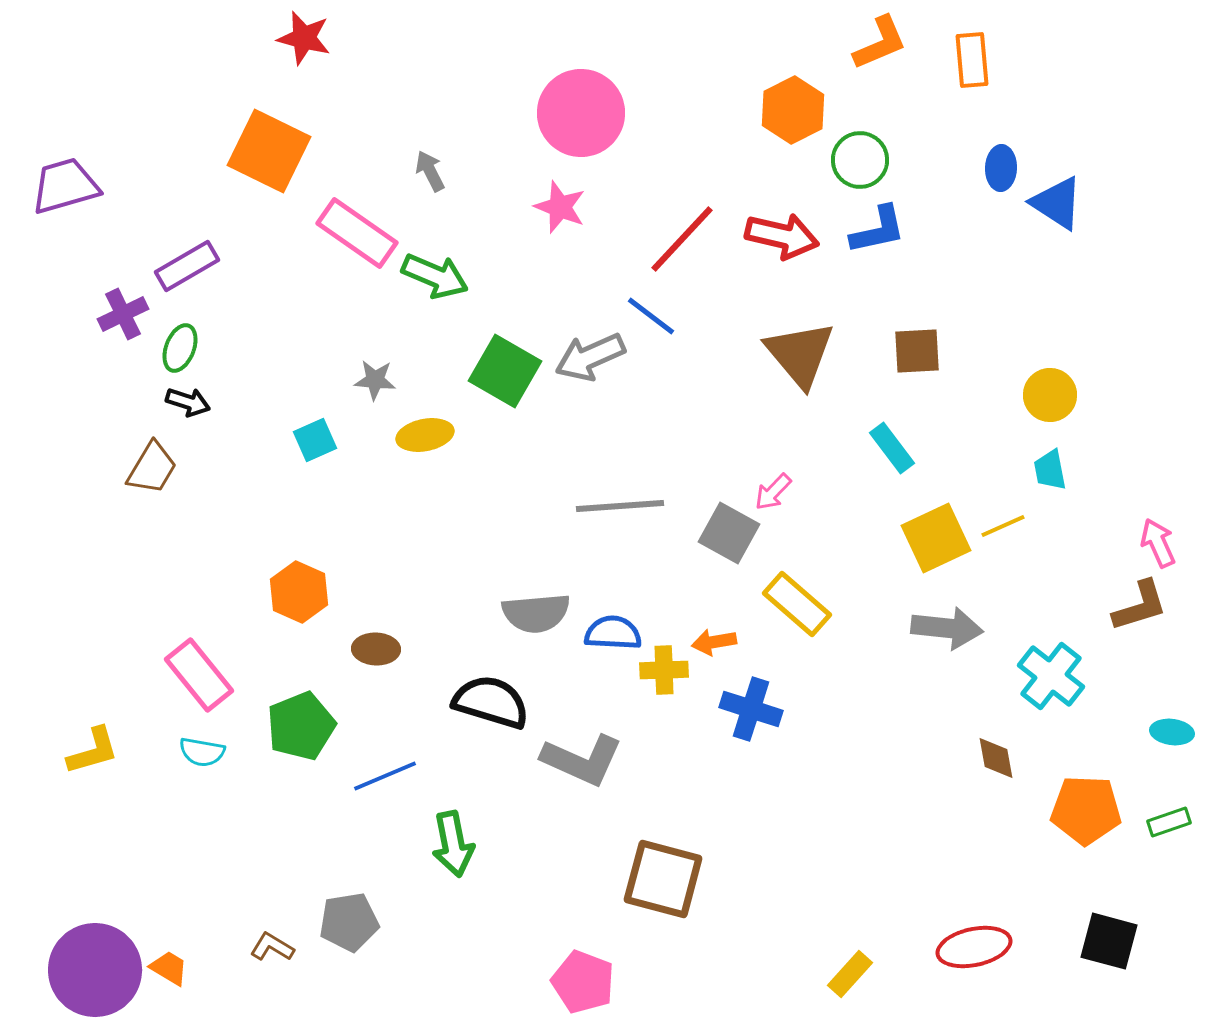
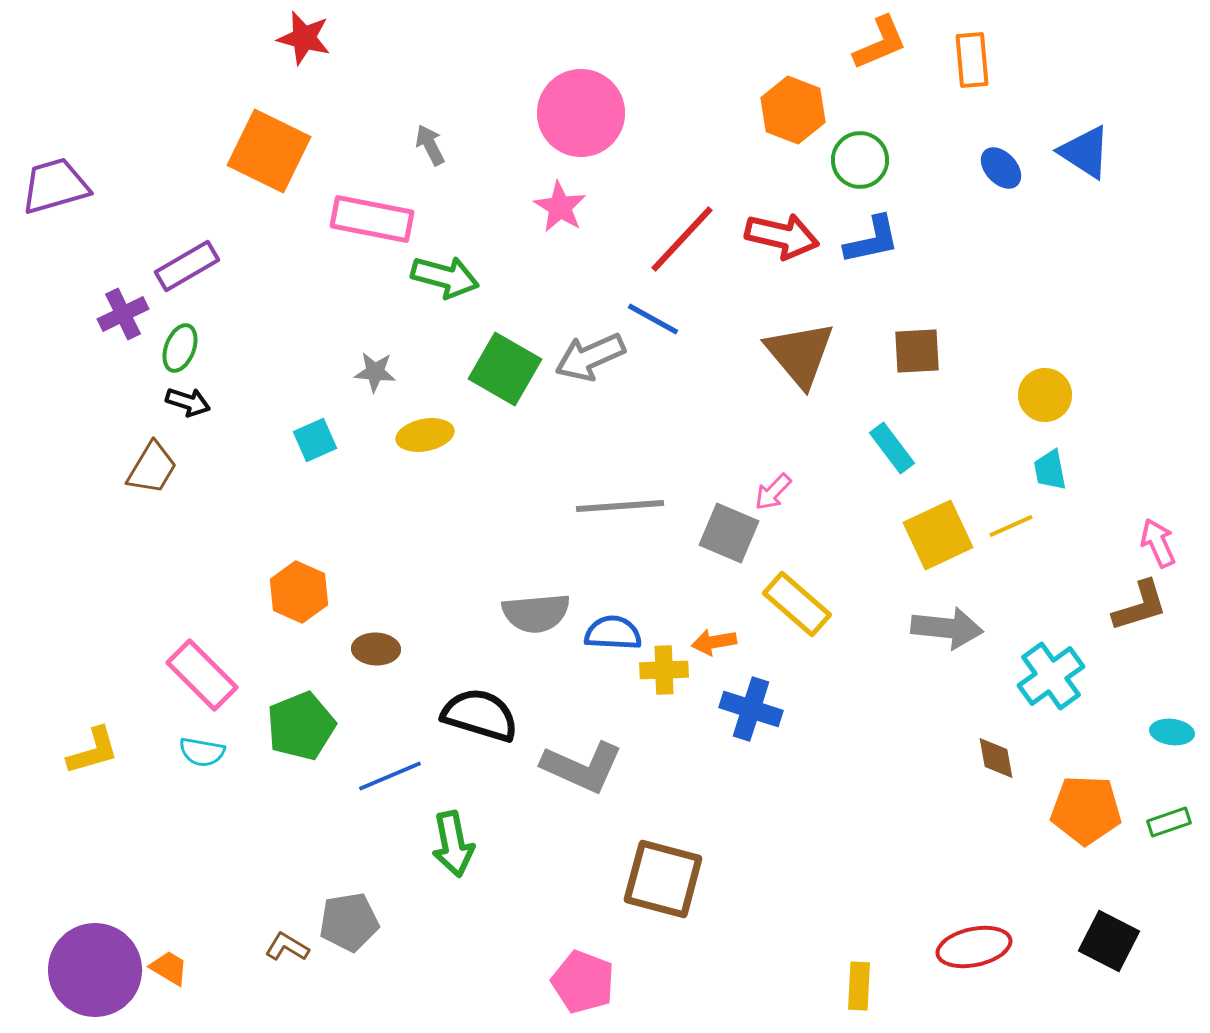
orange hexagon at (793, 110): rotated 12 degrees counterclockwise
blue ellipse at (1001, 168): rotated 45 degrees counterclockwise
gray arrow at (430, 171): moved 26 px up
purple trapezoid at (65, 186): moved 10 px left
blue triangle at (1057, 203): moved 28 px right, 51 px up
pink star at (560, 207): rotated 10 degrees clockwise
blue L-shape at (878, 230): moved 6 px left, 10 px down
pink rectangle at (357, 233): moved 15 px right, 14 px up; rotated 24 degrees counterclockwise
green arrow at (435, 276): moved 10 px right, 1 px down; rotated 8 degrees counterclockwise
blue line at (651, 316): moved 2 px right, 3 px down; rotated 8 degrees counterclockwise
green square at (505, 371): moved 2 px up
gray star at (375, 380): moved 8 px up
yellow circle at (1050, 395): moved 5 px left
yellow line at (1003, 526): moved 8 px right
gray square at (729, 533): rotated 6 degrees counterclockwise
yellow square at (936, 538): moved 2 px right, 3 px up
pink rectangle at (199, 675): moved 3 px right; rotated 6 degrees counterclockwise
cyan cross at (1051, 676): rotated 16 degrees clockwise
black semicircle at (491, 702): moved 11 px left, 13 px down
gray L-shape at (582, 760): moved 7 px down
blue line at (385, 776): moved 5 px right
black square at (1109, 941): rotated 12 degrees clockwise
brown L-shape at (272, 947): moved 15 px right
yellow rectangle at (850, 974): moved 9 px right, 12 px down; rotated 39 degrees counterclockwise
